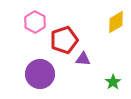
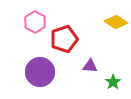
yellow diamond: rotated 65 degrees clockwise
red pentagon: moved 1 px up
purple triangle: moved 7 px right, 7 px down
purple circle: moved 2 px up
